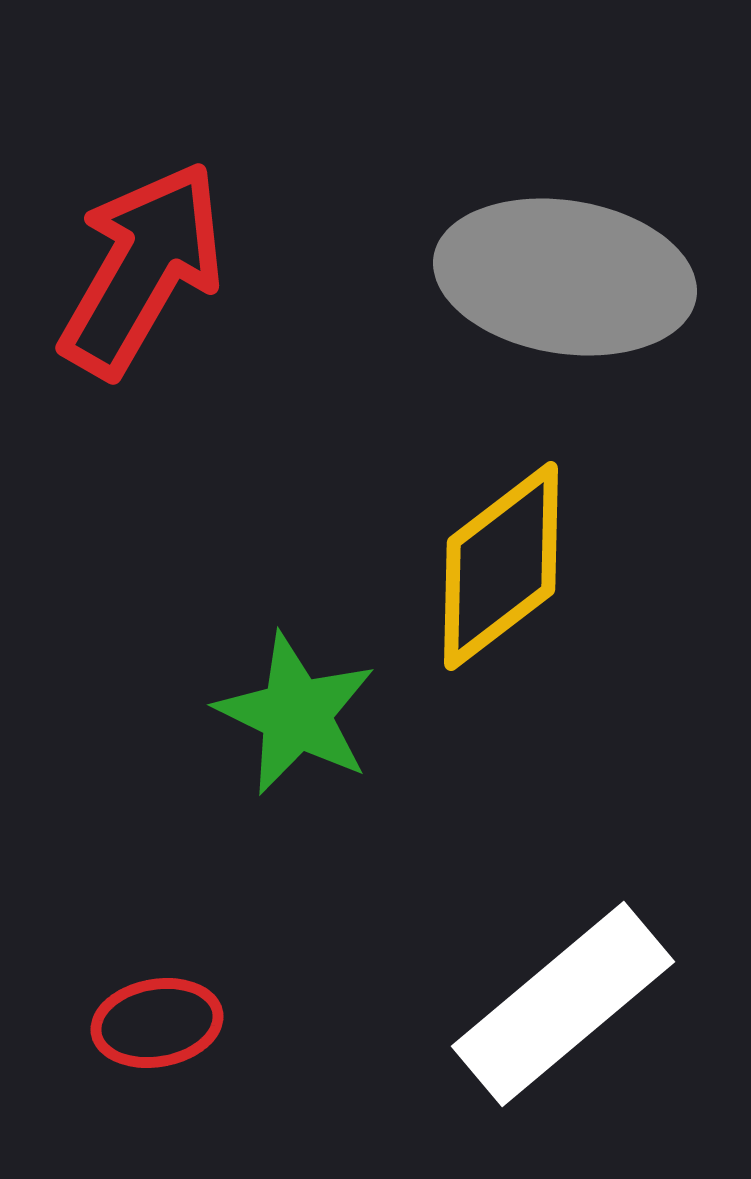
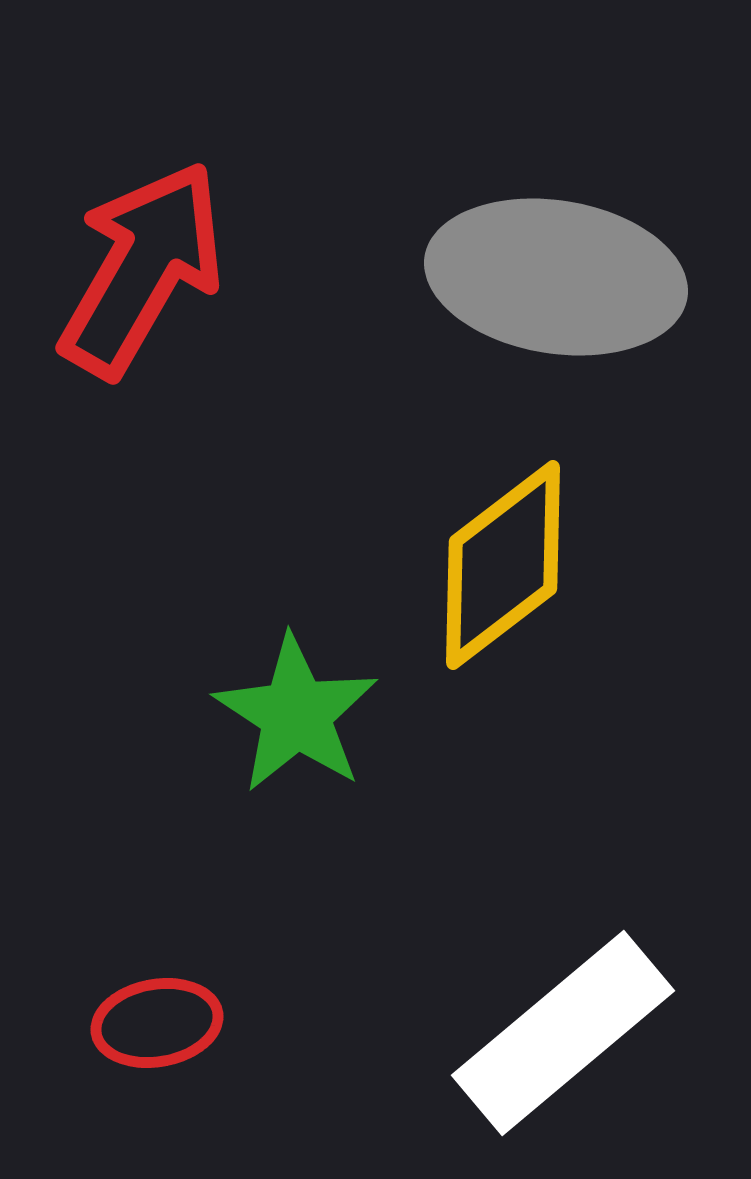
gray ellipse: moved 9 px left
yellow diamond: moved 2 px right, 1 px up
green star: rotated 7 degrees clockwise
white rectangle: moved 29 px down
